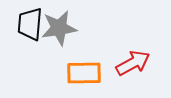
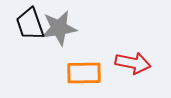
black trapezoid: rotated 24 degrees counterclockwise
red arrow: rotated 40 degrees clockwise
